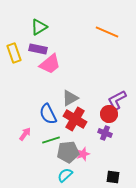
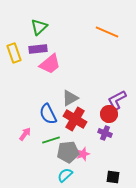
green triangle: rotated 12 degrees counterclockwise
purple rectangle: rotated 18 degrees counterclockwise
